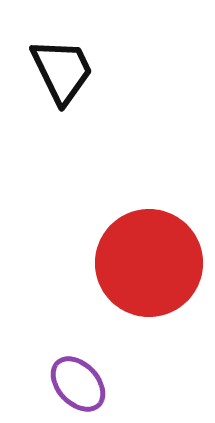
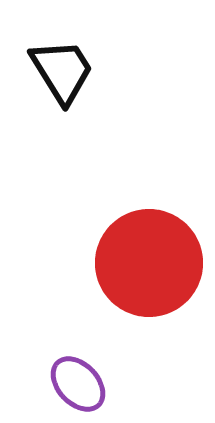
black trapezoid: rotated 6 degrees counterclockwise
